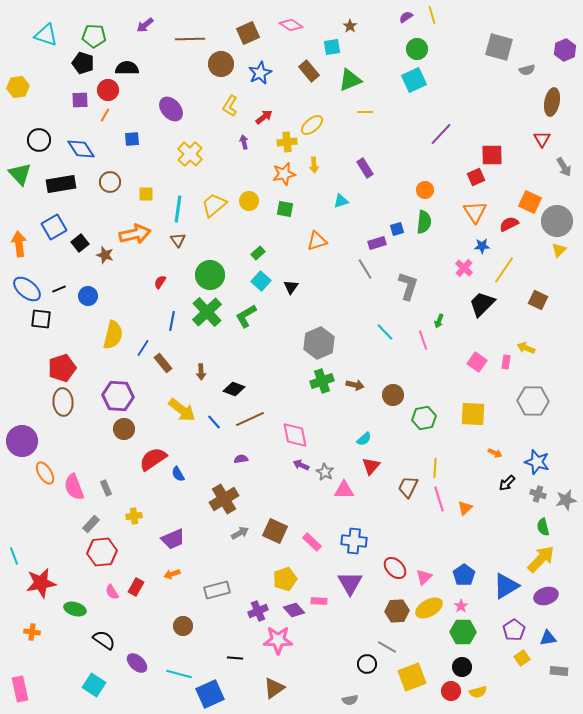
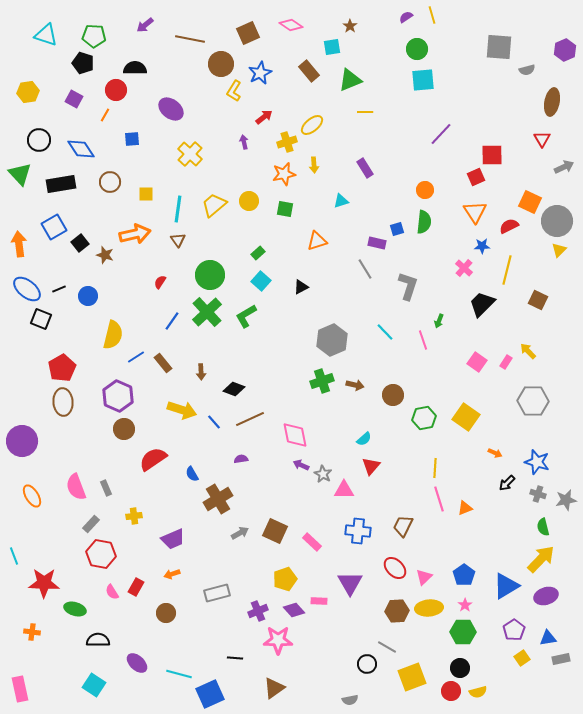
brown line at (190, 39): rotated 12 degrees clockwise
gray square at (499, 47): rotated 12 degrees counterclockwise
black semicircle at (127, 68): moved 8 px right
cyan square at (414, 80): moved 9 px right; rotated 20 degrees clockwise
yellow hexagon at (18, 87): moved 10 px right, 5 px down
red circle at (108, 90): moved 8 px right
purple square at (80, 100): moved 6 px left, 1 px up; rotated 30 degrees clockwise
yellow L-shape at (230, 106): moved 4 px right, 15 px up
purple ellipse at (171, 109): rotated 10 degrees counterclockwise
yellow cross at (287, 142): rotated 12 degrees counterclockwise
gray arrow at (564, 167): rotated 84 degrees counterclockwise
red semicircle at (509, 224): moved 2 px down
purple rectangle at (377, 243): rotated 30 degrees clockwise
yellow line at (504, 270): moved 3 px right; rotated 20 degrees counterclockwise
black triangle at (291, 287): moved 10 px right; rotated 28 degrees clockwise
black square at (41, 319): rotated 15 degrees clockwise
blue line at (172, 321): rotated 24 degrees clockwise
gray hexagon at (319, 343): moved 13 px right, 3 px up
blue line at (143, 348): moved 7 px left, 9 px down; rotated 24 degrees clockwise
yellow arrow at (526, 348): moved 2 px right, 3 px down; rotated 24 degrees clockwise
pink rectangle at (506, 362): rotated 24 degrees clockwise
red pentagon at (62, 368): rotated 12 degrees counterclockwise
purple hexagon at (118, 396): rotated 20 degrees clockwise
yellow arrow at (182, 410): rotated 20 degrees counterclockwise
yellow square at (473, 414): moved 7 px left, 3 px down; rotated 32 degrees clockwise
gray star at (325, 472): moved 2 px left, 2 px down
orange ellipse at (45, 473): moved 13 px left, 23 px down
blue semicircle at (178, 474): moved 14 px right
pink semicircle at (74, 487): moved 2 px right
brown trapezoid at (408, 487): moved 5 px left, 39 px down
brown cross at (224, 499): moved 6 px left
orange triangle at (465, 508): rotated 21 degrees clockwise
blue cross at (354, 541): moved 4 px right, 10 px up
red hexagon at (102, 552): moved 1 px left, 2 px down; rotated 16 degrees clockwise
red star at (41, 583): moved 3 px right; rotated 12 degrees clockwise
gray rectangle at (217, 590): moved 3 px down
pink star at (461, 606): moved 4 px right, 1 px up
yellow ellipse at (429, 608): rotated 24 degrees clockwise
brown circle at (183, 626): moved 17 px left, 13 px up
black semicircle at (104, 640): moved 6 px left; rotated 35 degrees counterclockwise
black circle at (462, 667): moved 2 px left, 1 px down
gray rectangle at (559, 671): moved 2 px right, 12 px up; rotated 18 degrees counterclockwise
